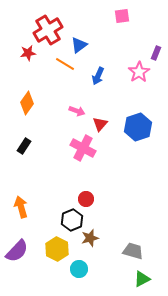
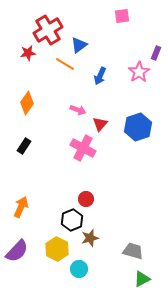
blue arrow: moved 2 px right
pink arrow: moved 1 px right, 1 px up
orange arrow: rotated 40 degrees clockwise
